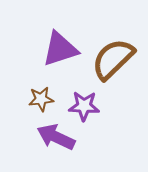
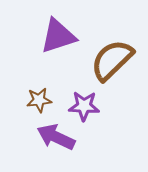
purple triangle: moved 2 px left, 13 px up
brown semicircle: moved 1 px left, 1 px down
brown star: moved 2 px left, 1 px down
